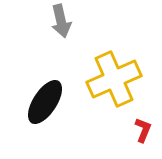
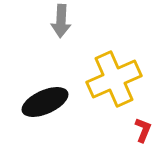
gray arrow: rotated 16 degrees clockwise
black ellipse: rotated 33 degrees clockwise
